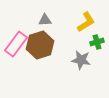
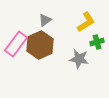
gray triangle: rotated 32 degrees counterclockwise
brown hexagon: rotated 8 degrees counterclockwise
gray star: moved 2 px left, 1 px up
